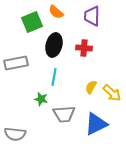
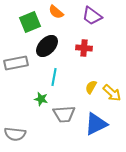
purple trapezoid: rotated 55 degrees counterclockwise
green square: moved 2 px left
black ellipse: moved 7 px left, 1 px down; rotated 30 degrees clockwise
